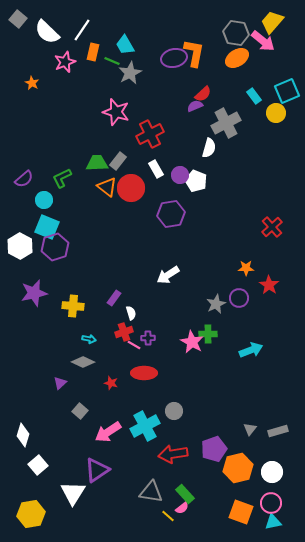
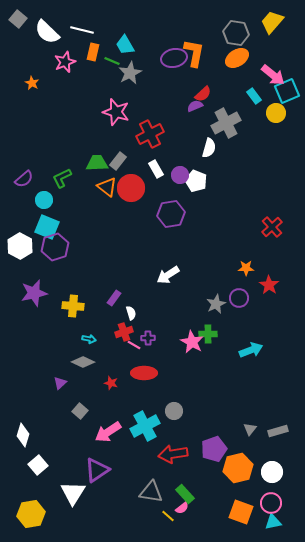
white line at (82, 30): rotated 70 degrees clockwise
pink arrow at (263, 41): moved 10 px right, 34 px down
